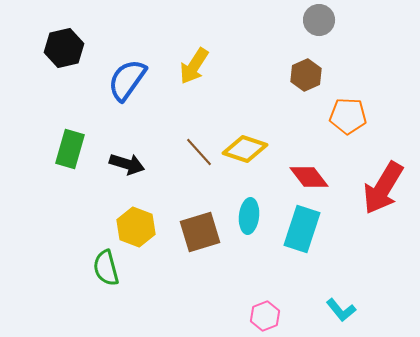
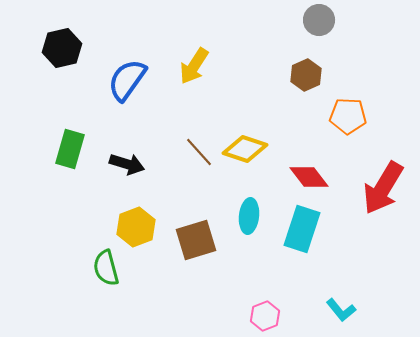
black hexagon: moved 2 px left
yellow hexagon: rotated 18 degrees clockwise
brown square: moved 4 px left, 8 px down
